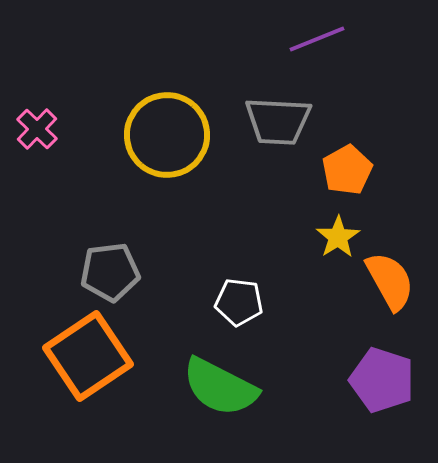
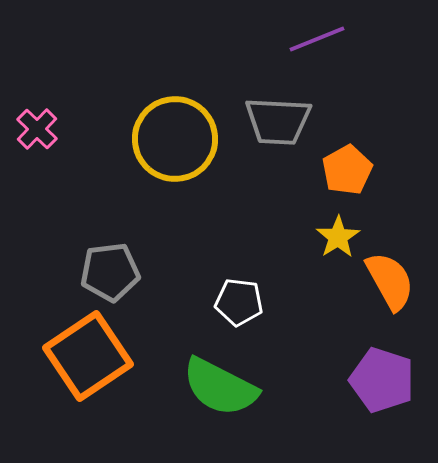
yellow circle: moved 8 px right, 4 px down
